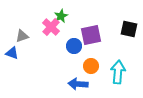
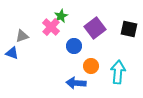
purple square: moved 4 px right, 7 px up; rotated 25 degrees counterclockwise
blue arrow: moved 2 px left, 1 px up
